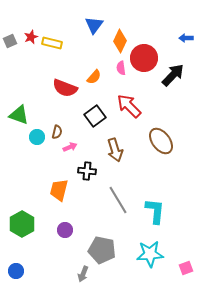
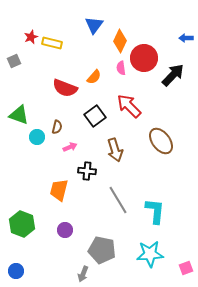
gray square: moved 4 px right, 20 px down
brown semicircle: moved 5 px up
green hexagon: rotated 10 degrees counterclockwise
